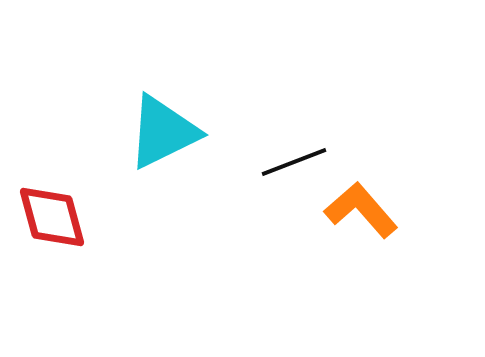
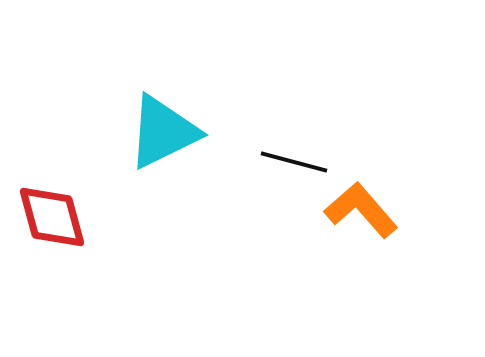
black line: rotated 36 degrees clockwise
